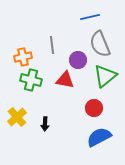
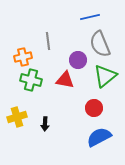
gray line: moved 4 px left, 4 px up
yellow cross: rotated 24 degrees clockwise
